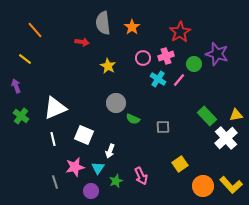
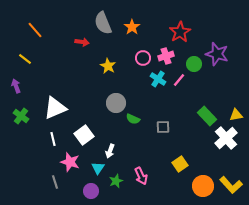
gray semicircle: rotated 15 degrees counterclockwise
white square: rotated 30 degrees clockwise
pink star: moved 5 px left, 5 px up; rotated 30 degrees clockwise
